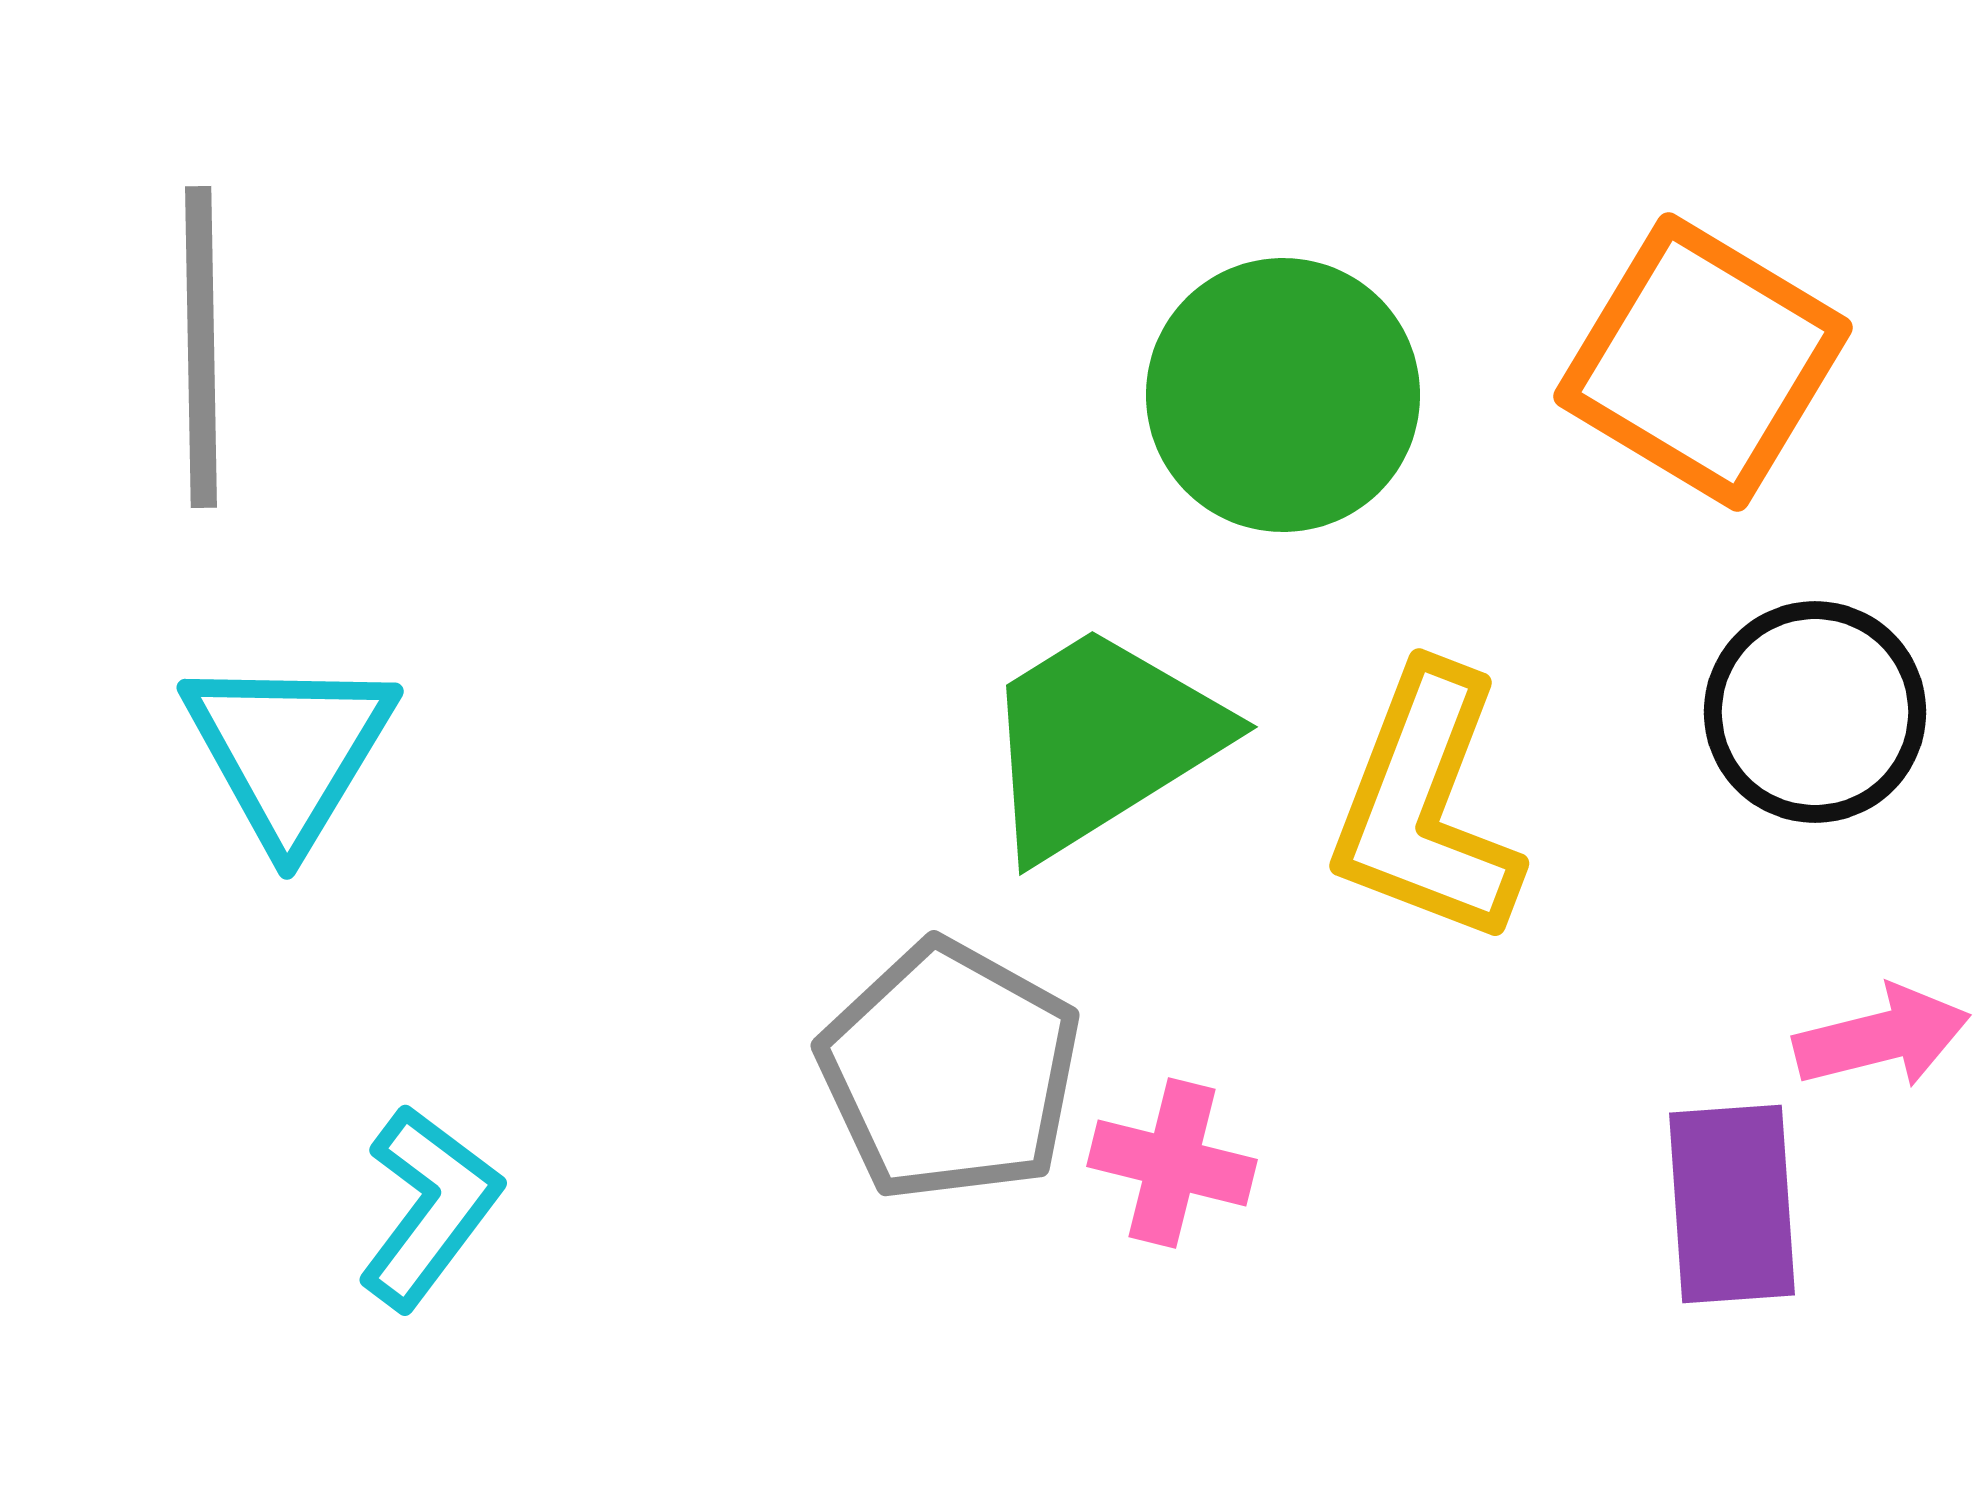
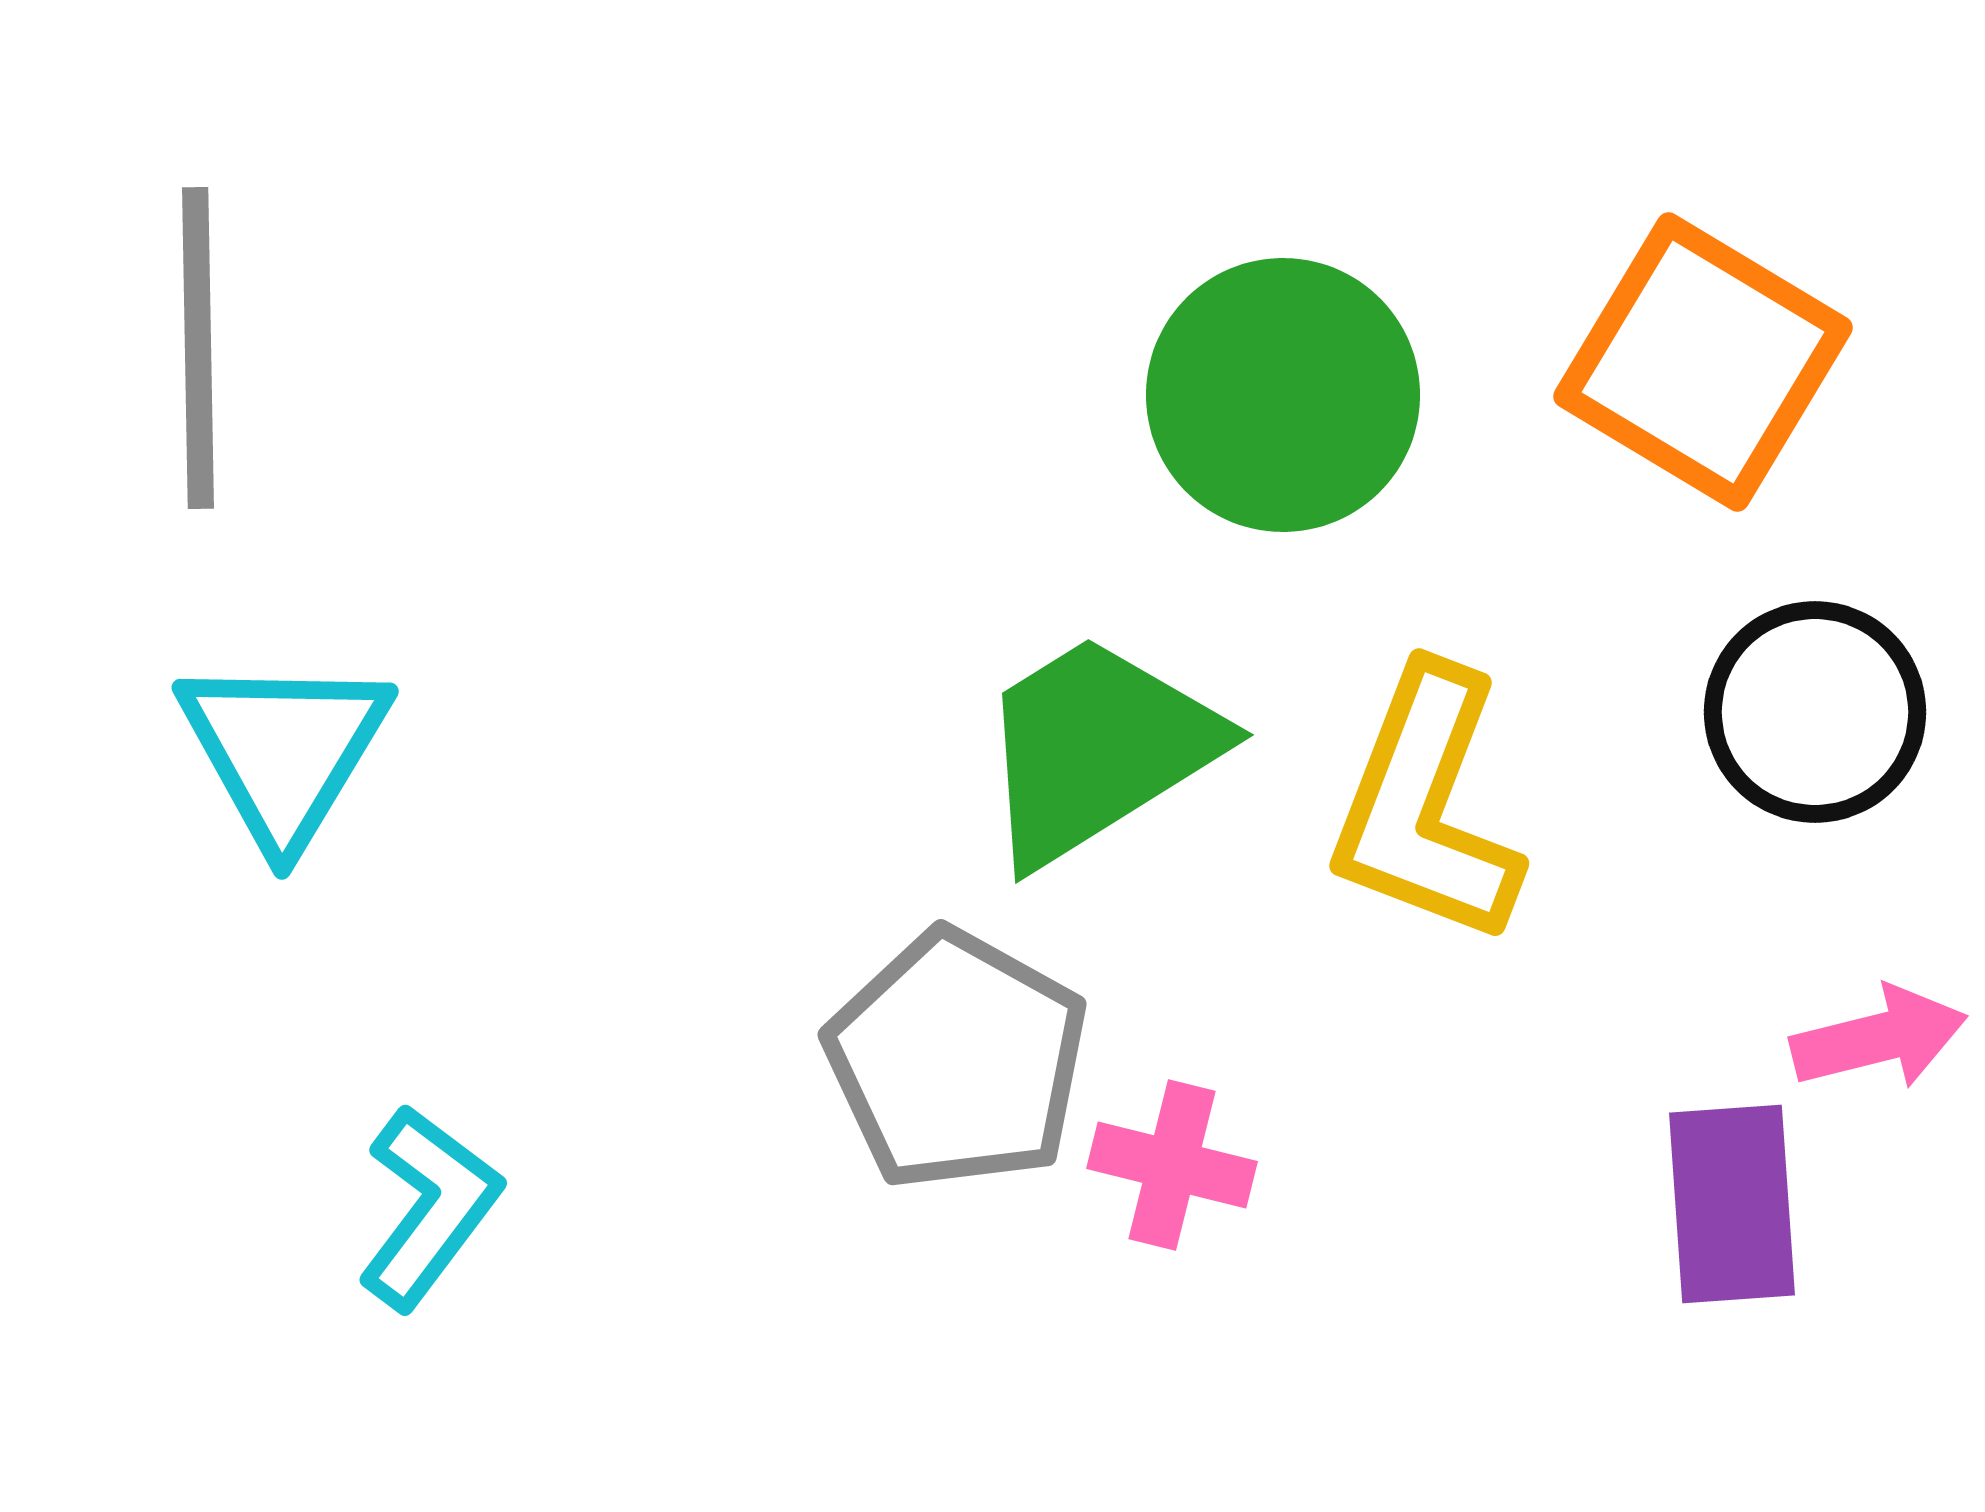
gray line: moved 3 px left, 1 px down
green trapezoid: moved 4 px left, 8 px down
cyan triangle: moved 5 px left
pink arrow: moved 3 px left, 1 px down
gray pentagon: moved 7 px right, 11 px up
pink cross: moved 2 px down
